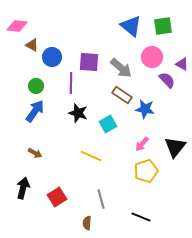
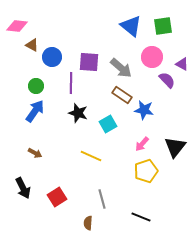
blue star: moved 1 px left, 1 px down
black arrow: rotated 140 degrees clockwise
gray line: moved 1 px right
brown semicircle: moved 1 px right
